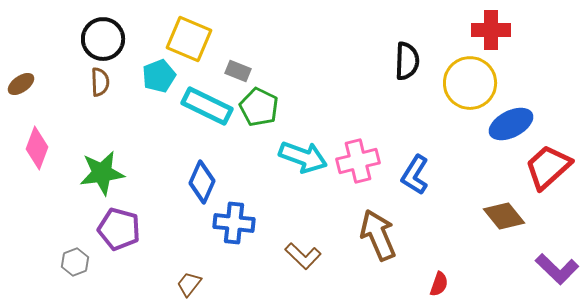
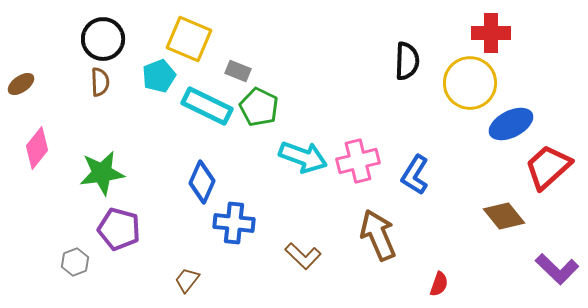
red cross: moved 3 px down
pink diamond: rotated 18 degrees clockwise
brown trapezoid: moved 2 px left, 4 px up
